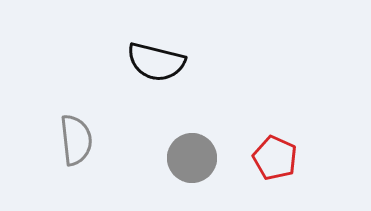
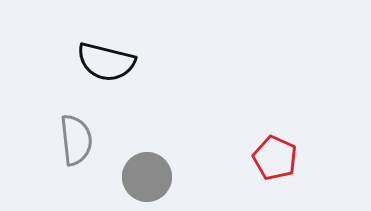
black semicircle: moved 50 px left
gray circle: moved 45 px left, 19 px down
